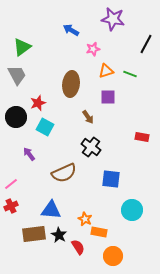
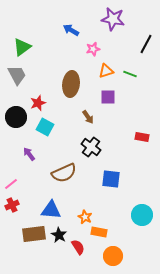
red cross: moved 1 px right, 1 px up
cyan circle: moved 10 px right, 5 px down
orange star: moved 2 px up
